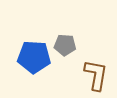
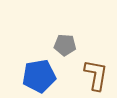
blue pentagon: moved 5 px right, 19 px down; rotated 12 degrees counterclockwise
